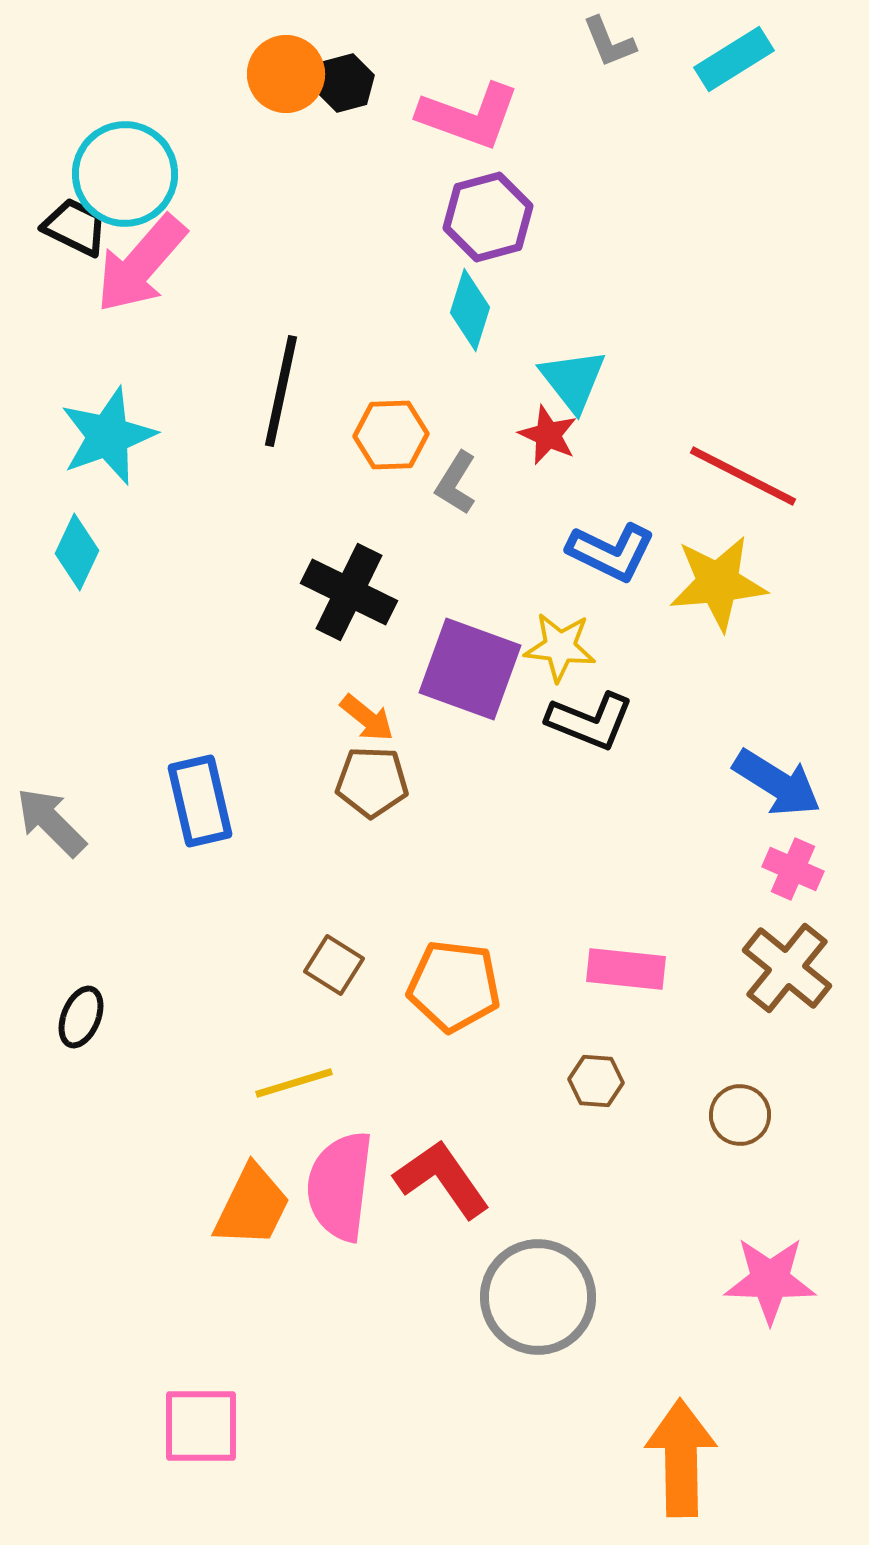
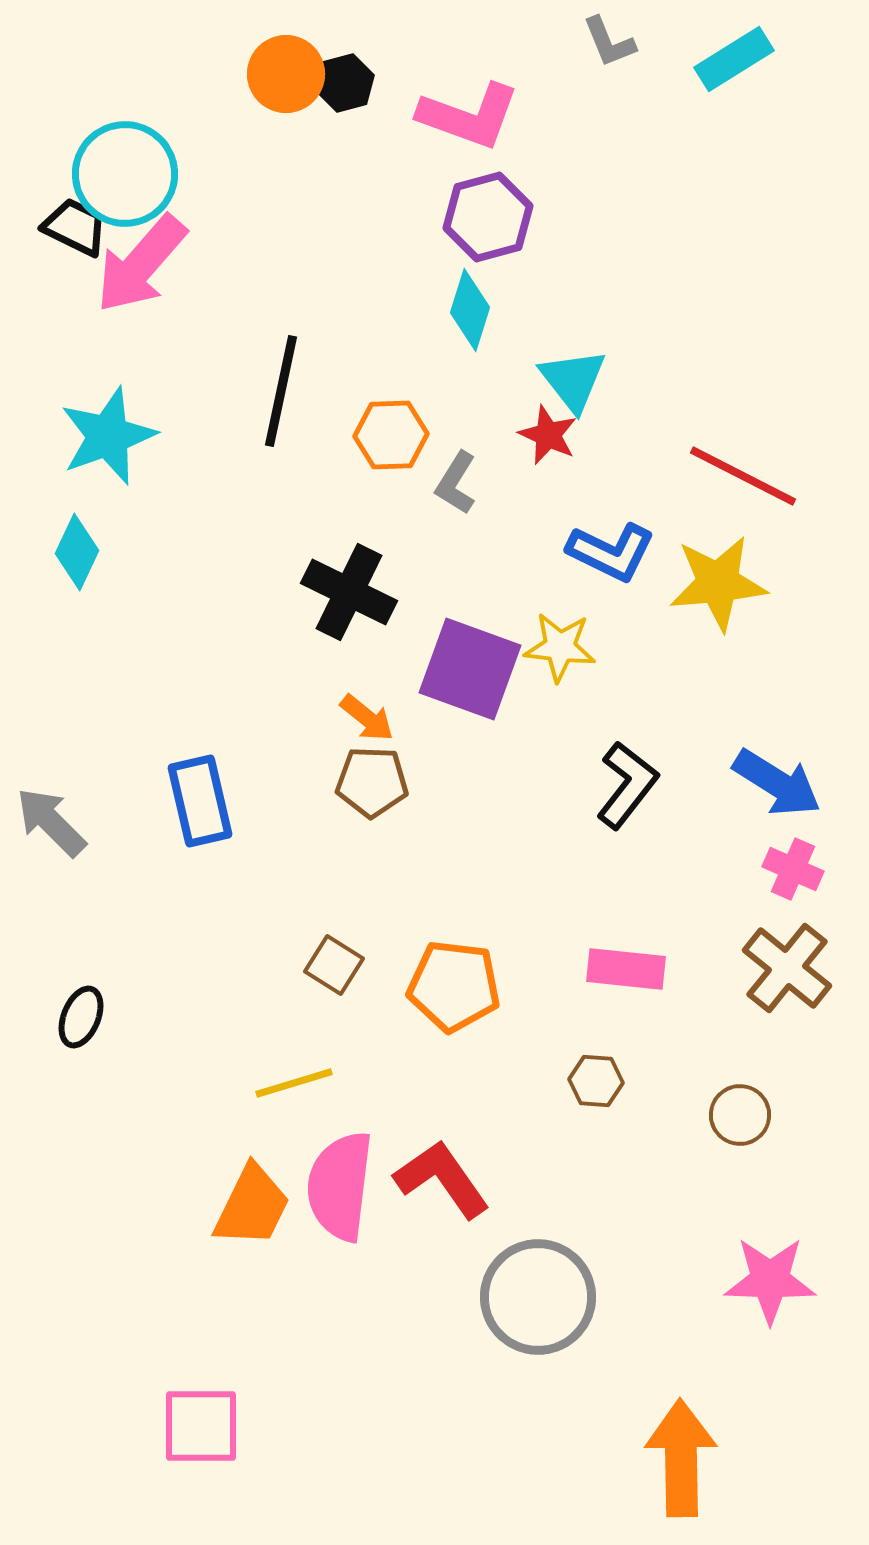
black L-shape at (590, 721): moved 37 px right, 64 px down; rotated 74 degrees counterclockwise
